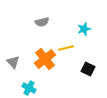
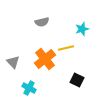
cyan star: moved 2 px left
black square: moved 11 px left, 11 px down
